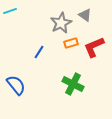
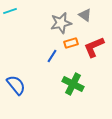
gray star: rotated 15 degrees clockwise
blue line: moved 13 px right, 4 px down
